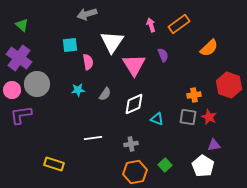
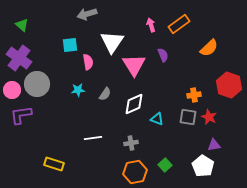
gray cross: moved 1 px up
